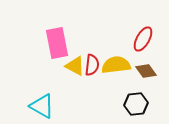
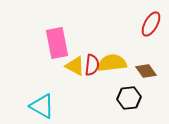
red ellipse: moved 8 px right, 15 px up
yellow semicircle: moved 4 px left, 2 px up
black hexagon: moved 7 px left, 6 px up
